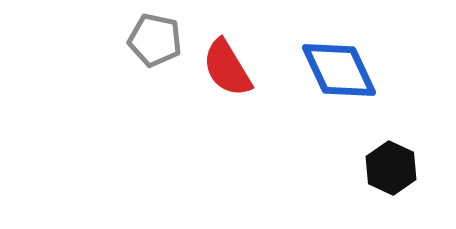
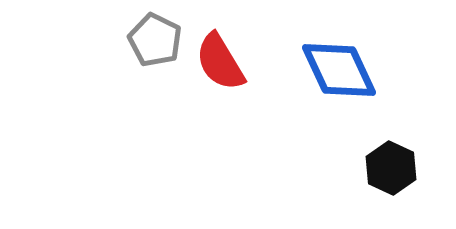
gray pentagon: rotated 14 degrees clockwise
red semicircle: moved 7 px left, 6 px up
